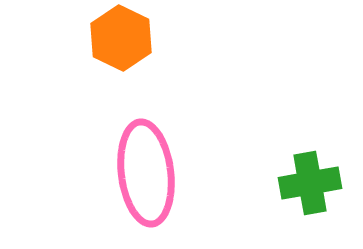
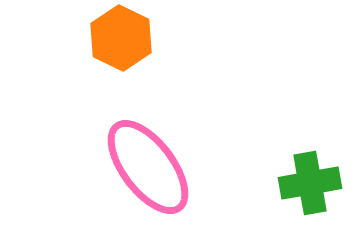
pink ellipse: moved 2 px right, 6 px up; rotated 30 degrees counterclockwise
